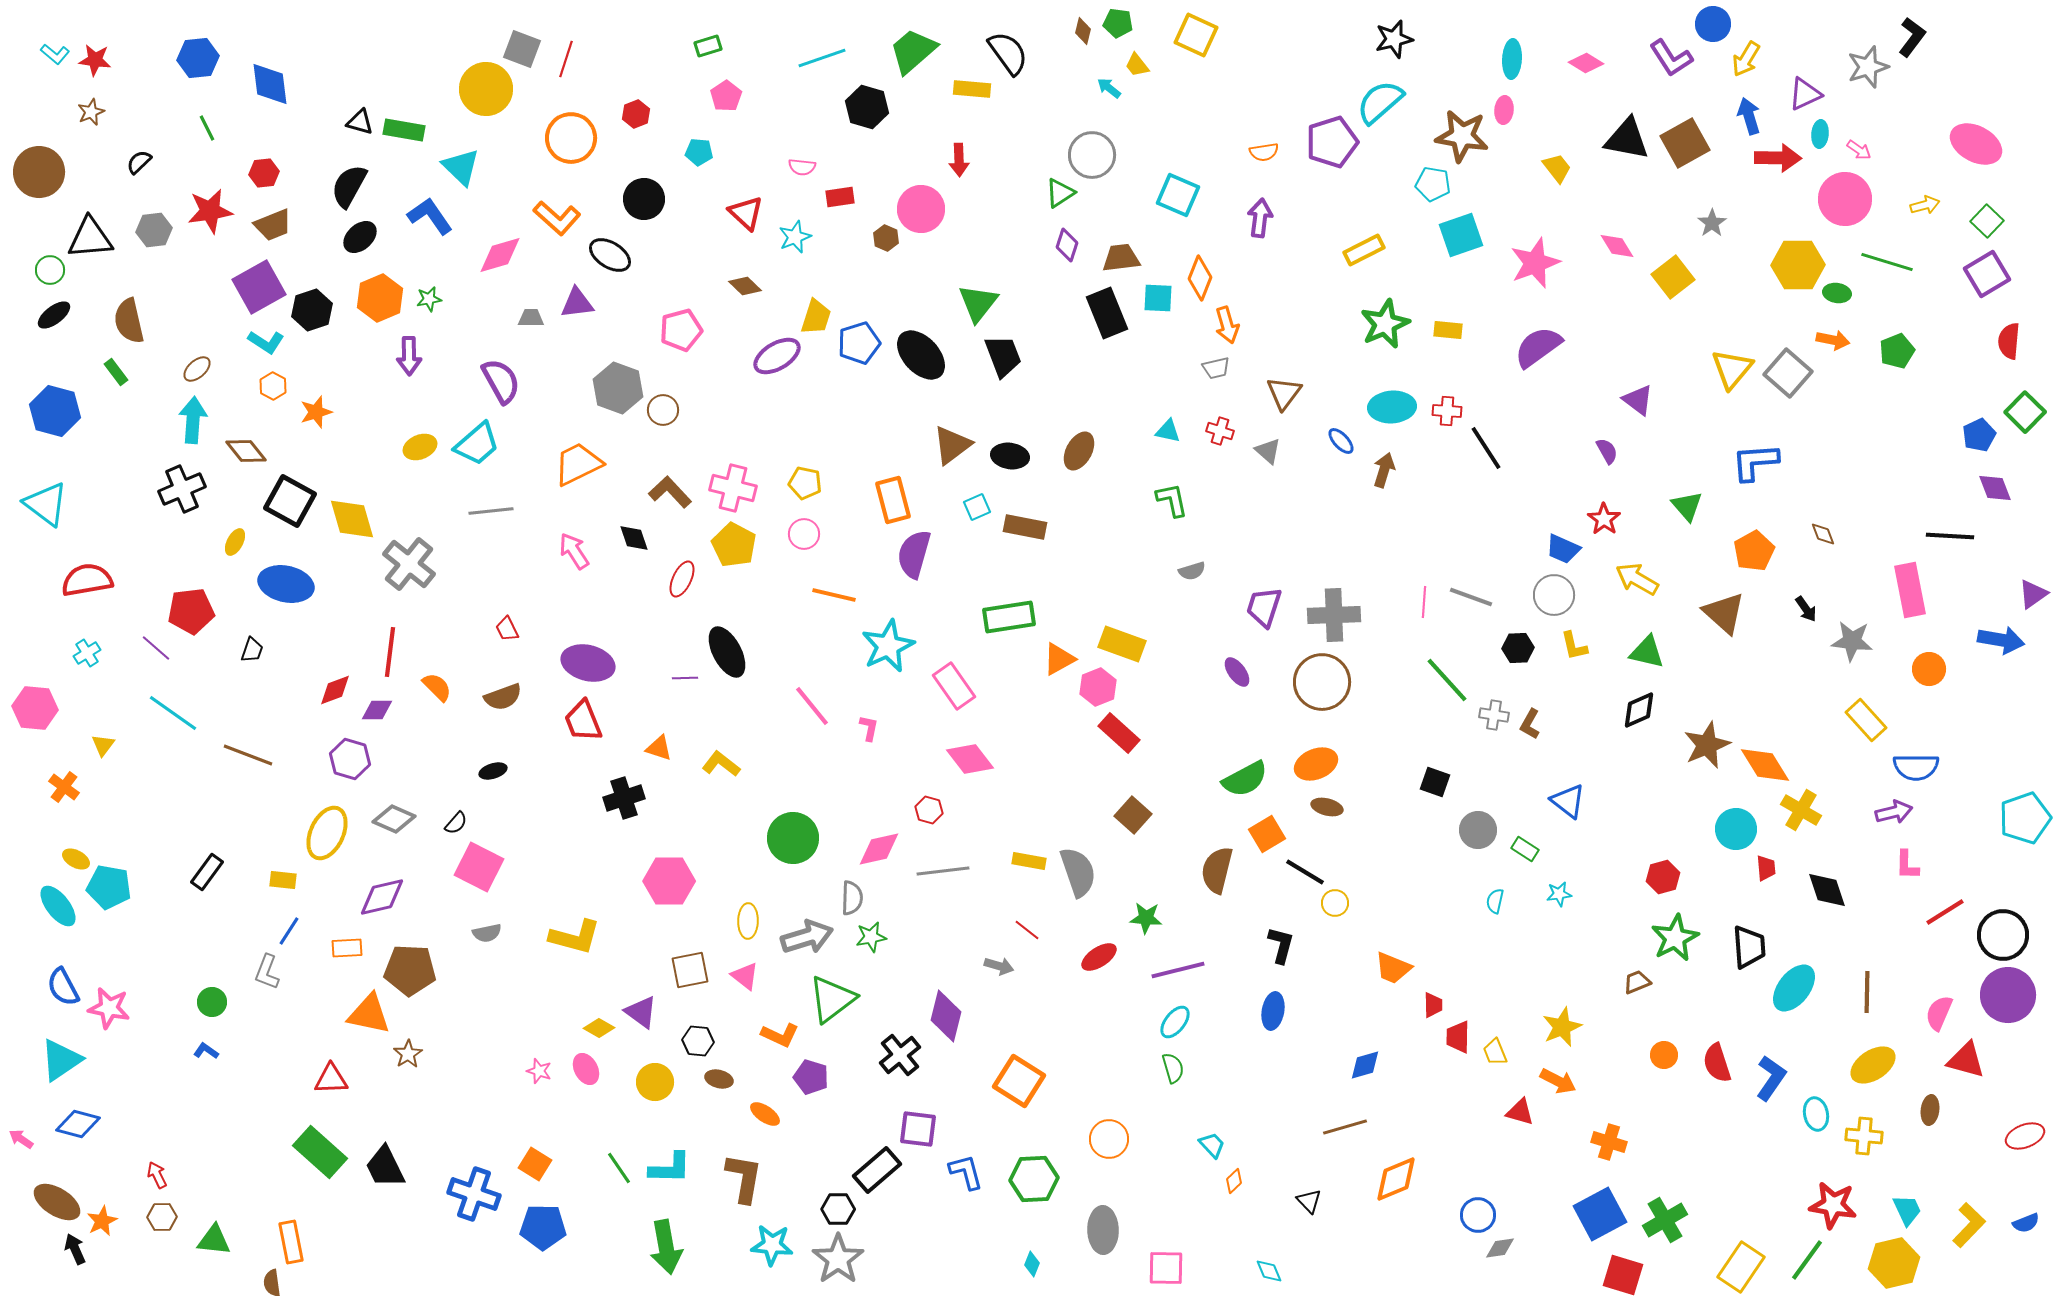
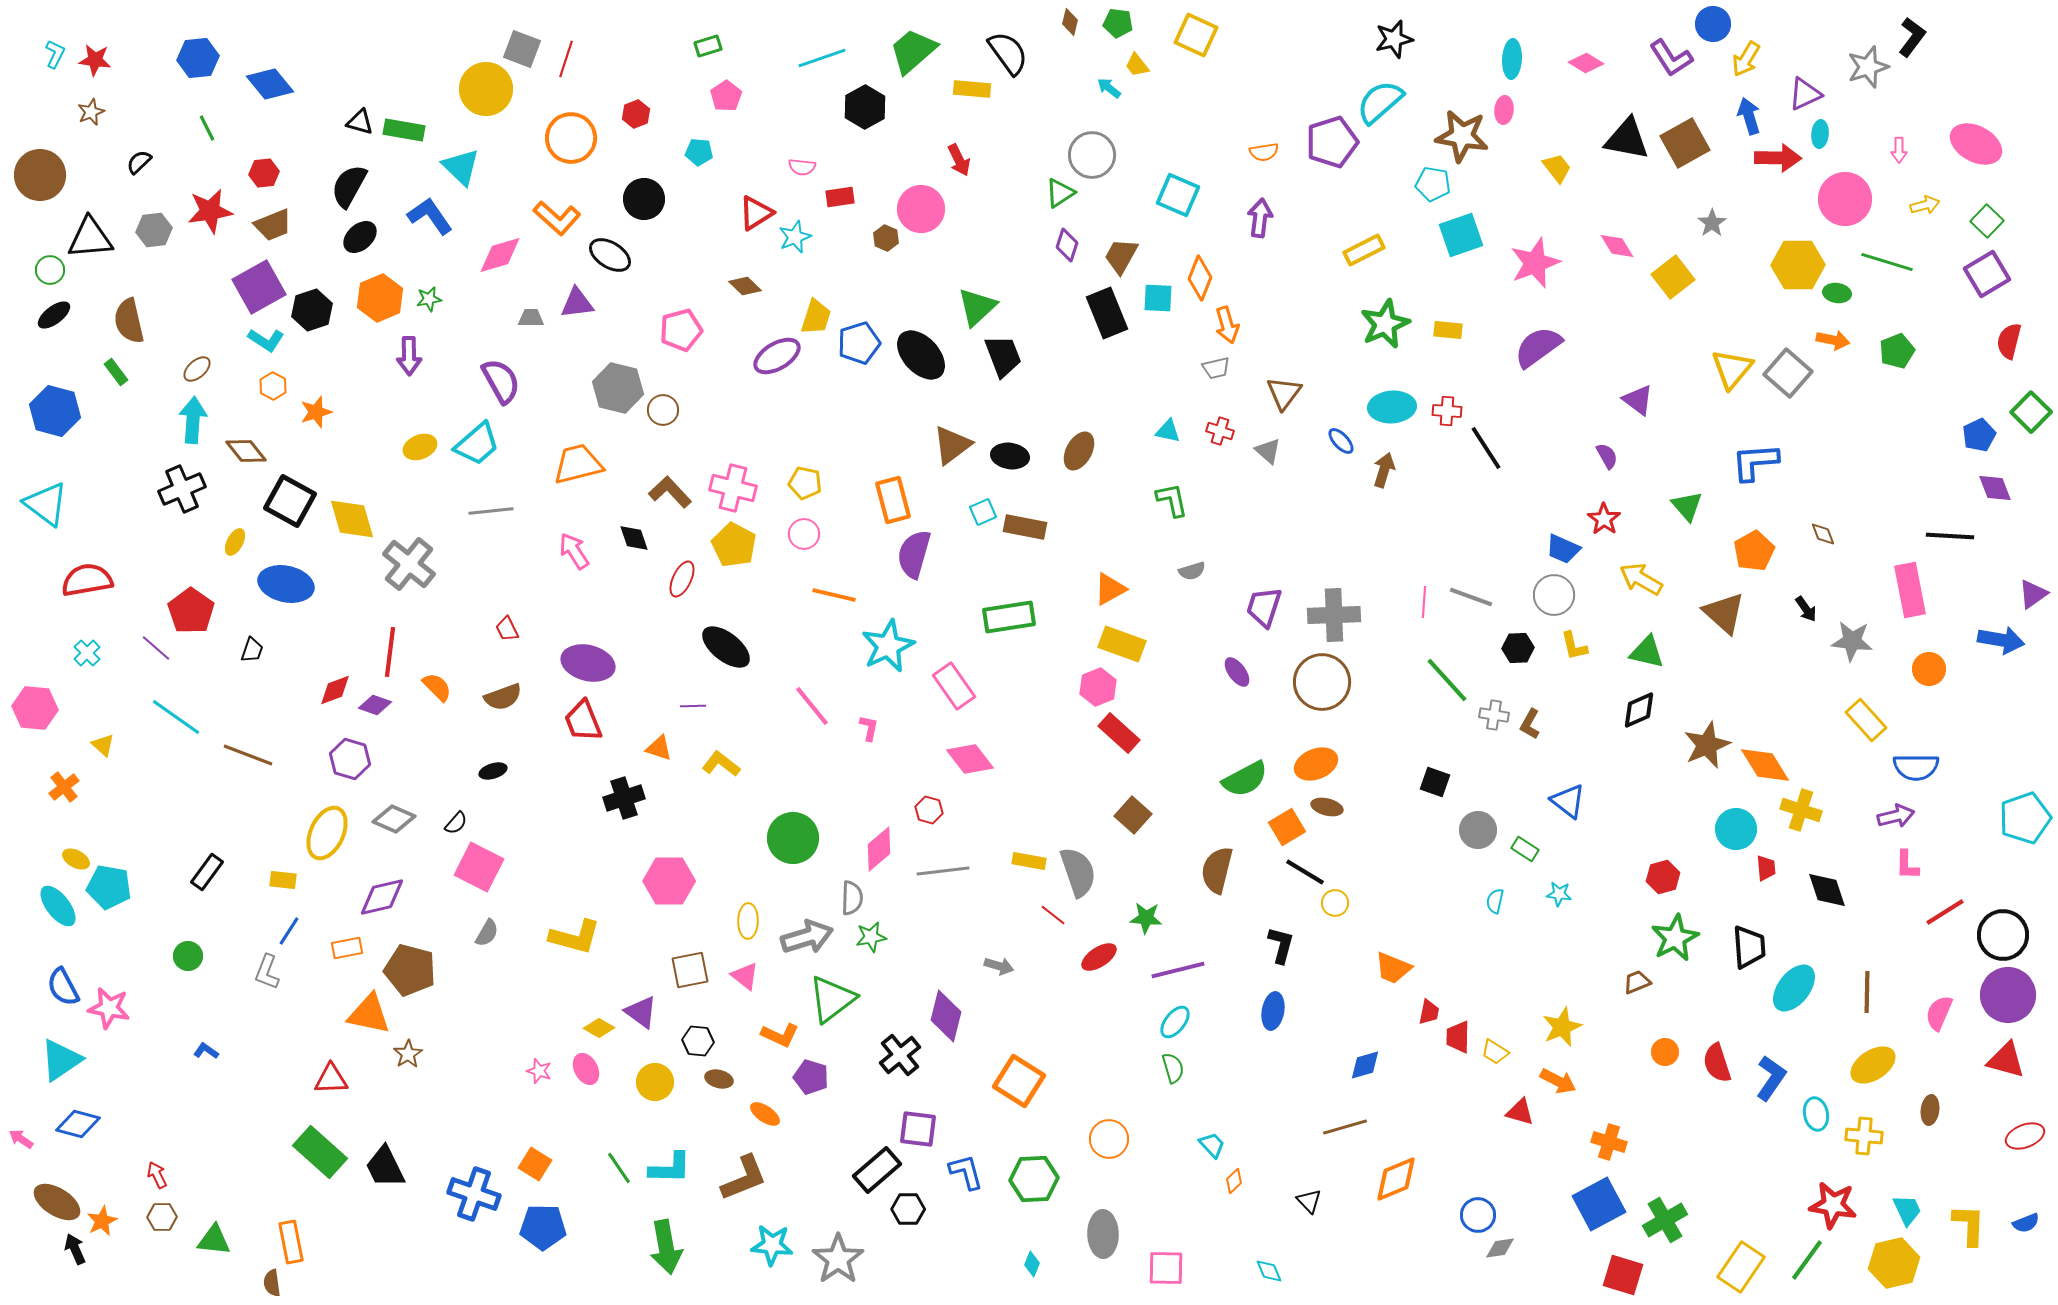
brown diamond at (1083, 31): moved 13 px left, 9 px up
cyan L-shape at (55, 54): rotated 104 degrees counterclockwise
blue diamond at (270, 84): rotated 33 degrees counterclockwise
black hexagon at (867, 107): moved 2 px left; rotated 15 degrees clockwise
pink arrow at (1859, 150): moved 40 px right; rotated 55 degrees clockwise
red arrow at (959, 160): rotated 24 degrees counterclockwise
brown circle at (39, 172): moved 1 px right, 3 px down
red triangle at (746, 213): moved 10 px right; rotated 45 degrees clockwise
brown trapezoid at (1121, 258): moved 2 px up; rotated 54 degrees counterclockwise
green triangle at (978, 303): moved 1 px left, 4 px down; rotated 9 degrees clockwise
red semicircle at (2009, 341): rotated 9 degrees clockwise
cyan L-shape at (266, 342): moved 2 px up
gray hexagon at (618, 388): rotated 6 degrees counterclockwise
green square at (2025, 412): moved 6 px right
purple semicircle at (1607, 451): moved 5 px down
orange trapezoid at (578, 464): rotated 12 degrees clockwise
cyan square at (977, 507): moved 6 px right, 5 px down
yellow arrow at (1637, 579): moved 4 px right
red pentagon at (191, 611): rotated 30 degrees counterclockwise
black ellipse at (727, 652): moved 1 px left, 5 px up; rotated 24 degrees counterclockwise
cyan cross at (87, 653): rotated 12 degrees counterclockwise
orange triangle at (1059, 659): moved 51 px right, 70 px up
purple line at (685, 678): moved 8 px right, 28 px down
purple diamond at (377, 710): moved 2 px left, 5 px up; rotated 20 degrees clockwise
cyan line at (173, 713): moved 3 px right, 4 px down
yellow triangle at (103, 745): rotated 25 degrees counterclockwise
orange cross at (64, 787): rotated 16 degrees clockwise
yellow cross at (1801, 810): rotated 12 degrees counterclockwise
purple arrow at (1894, 812): moved 2 px right, 4 px down
orange square at (1267, 834): moved 20 px right, 7 px up
pink diamond at (879, 849): rotated 27 degrees counterclockwise
cyan star at (1559, 894): rotated 15 degrees clockwise
red line at (1027, 930): moved 26 px right, 15 px up
gray semicircle at (487, 933): rotated 48 degrees counterclockwise
orange rectangle at (347, 948): rotated 8 degrees counterclockwise
brown pentagon at (410, 970): rotated 12 degrees clockwise
green circle at (212, 1002): moved 24 px left, 46 px up
red trapezoid at (1433, 1005): moved 4 px left, 7 px down; rotated 12 degrees clockwise
yellow trapezoid at (1495, 1052): rotated 36 degrees counterclockwise
orange circle at (1664, 1055): moved 1 px right, 3 px up
red triangle at (1966, 1060): moved 40 px right
brown L-shape at (744, 1178): rotated 58 degrees clockwise
black hexagon at (838, 1209): moved 70 px right
blue square at (1600, 1214): moved 1 px left, 10 px up
yellow L-shape at (1969, 1225): rotated 42 degrees counterclockwise
gray ellipse at (1103, 1230): moved 4 px down
